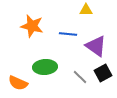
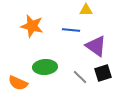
blue line: moved 3 px right, 4 px up
black square: rotated 12 degrees clockwise
